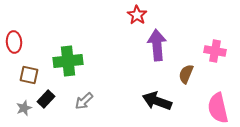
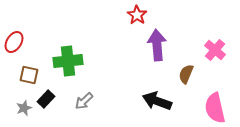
red ellipse: rotated 35 degrees clockwise
pink cross: moved 1 px up; rotated 30 degrees clockwise
pink semicircle: moved 3 px left
